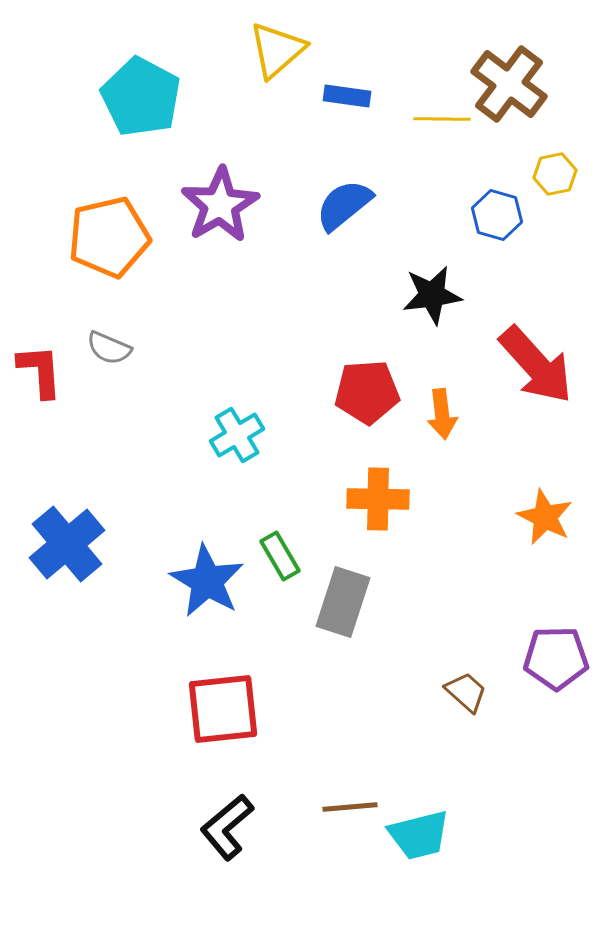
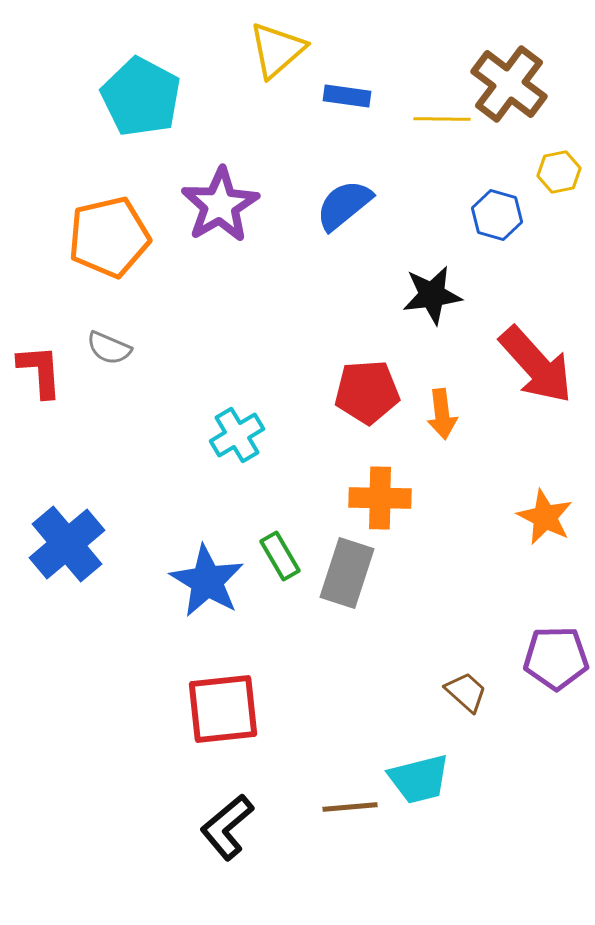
yellow hexagon: moved 4 px right, 2 px up
orange cross: moved 2 px right, 1 px up
gray rectangle: moved 4 px right, 29 px up
cyan trapezoid: moved 56 px up
